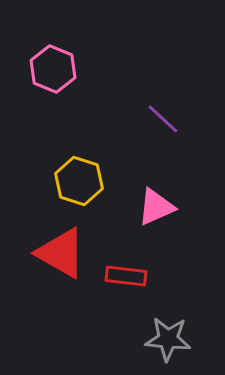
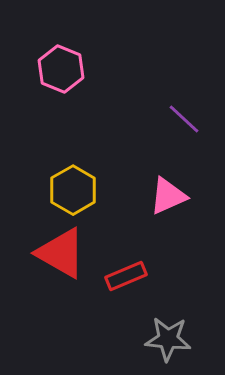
pink hexagon: moved 8 px right
purple line: moved 21 px right
yellow hexagon: moved 6 px left, 9 px down; rotated 12 degrees clockwise
pink triangle: moved 12 px right, 11 px up
red rectangle: rotated 30 degrees counterclockwise
